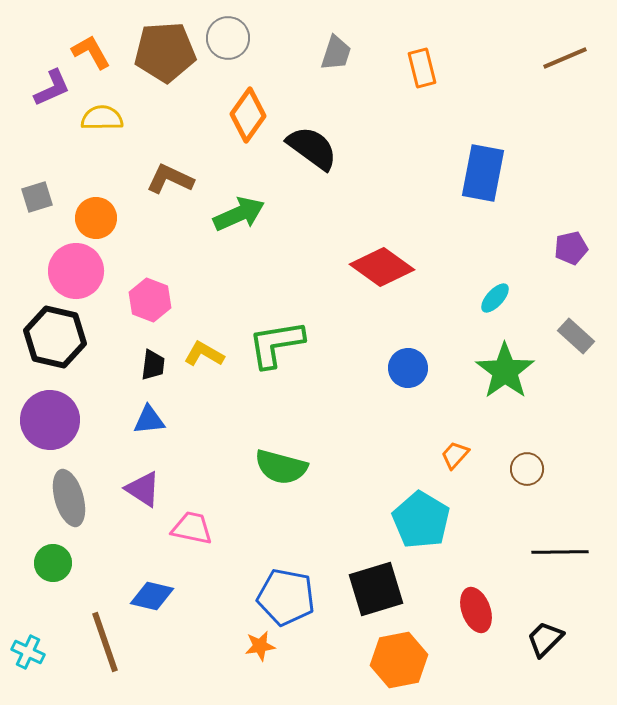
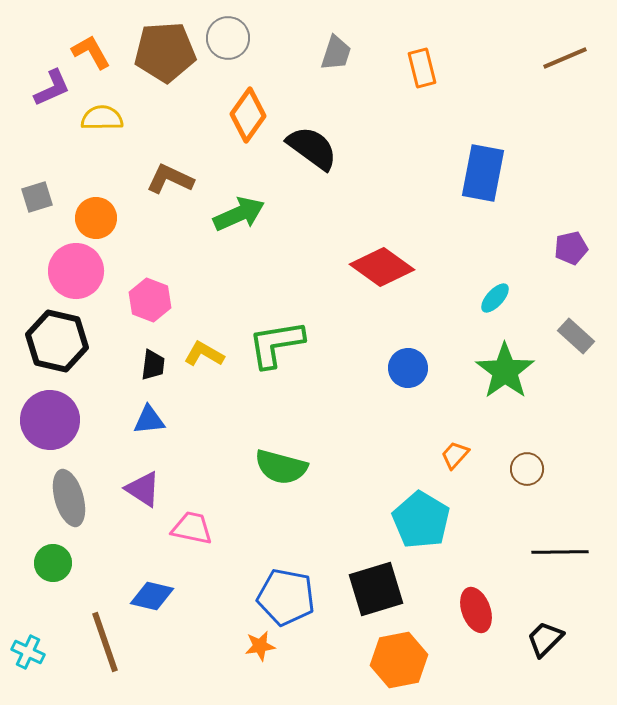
black hexagon at (55, 337): moved 2 px right, 4 px down
